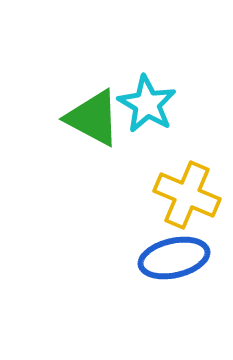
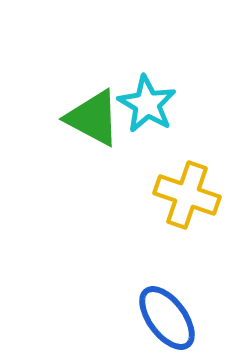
yellow cross: rotated 4 degrees counterclockwise
blue ellipse: moved 7 px left, 60 px down; rotated 66 degrees clockwise
